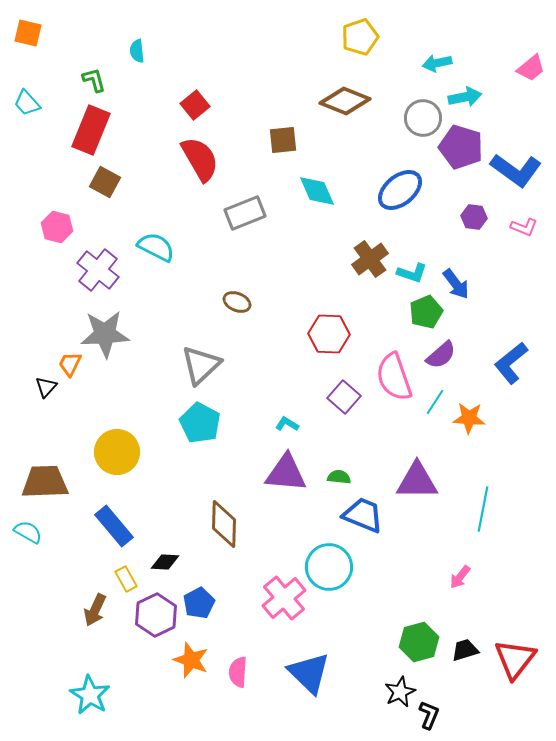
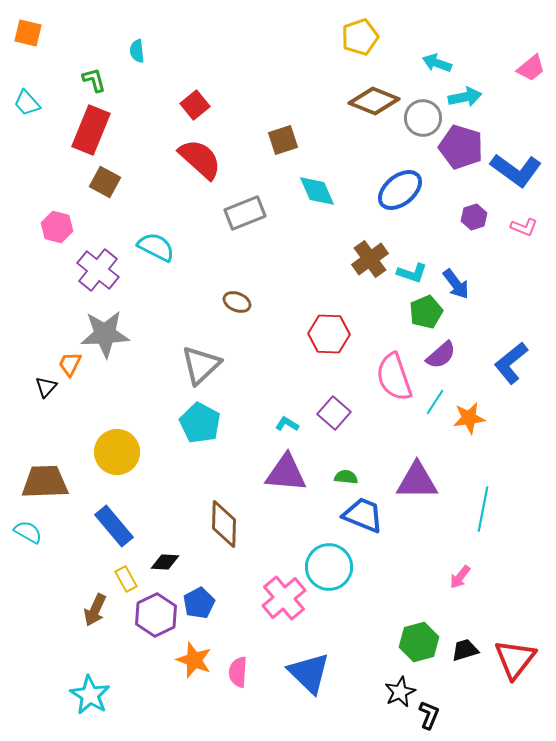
cyan arrow at (437, 63): rotated 32 degrees clockwise
brown diamond at (345, 101): moved 29 px right
brown square at (283, 140): rotated 12 degrees counterclockwise
red semicircle at (200, 159): rotated 18 degrees counterclockwise
purple hexagon at (474, 217): rotated 25 degrees counterclockwise
purple square at (344, 397): moved 10 px left, 16 px down
orange star at (469, 418): rotated 12 degrees counterclockwise
green semicircle at (339, 477): moved 7 px right
orange star at (191, 660): moved 3 px right
